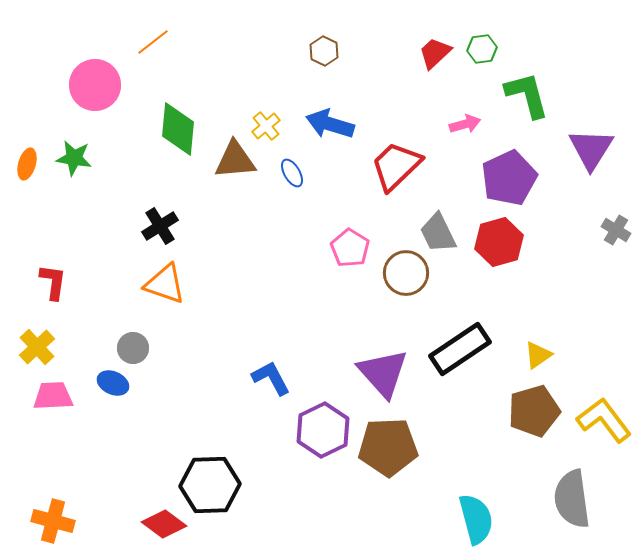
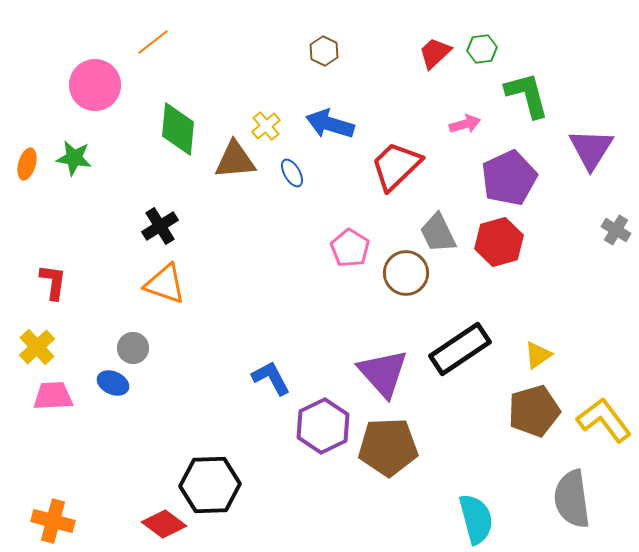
purple hexagon at (323, 430): moved 4 px up
